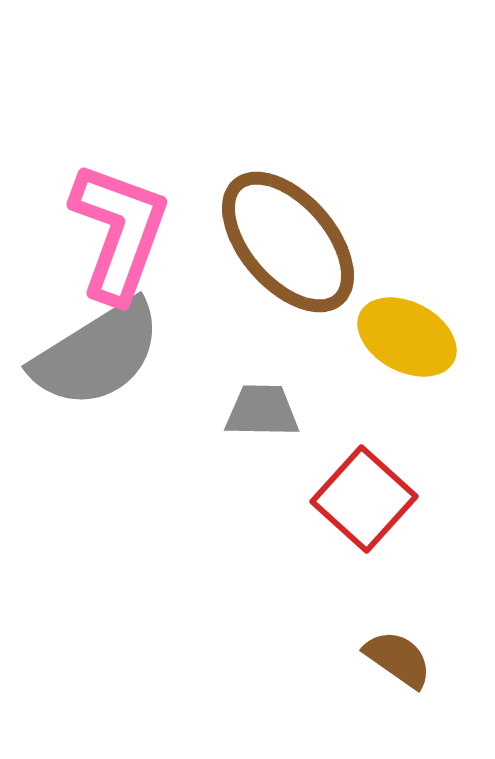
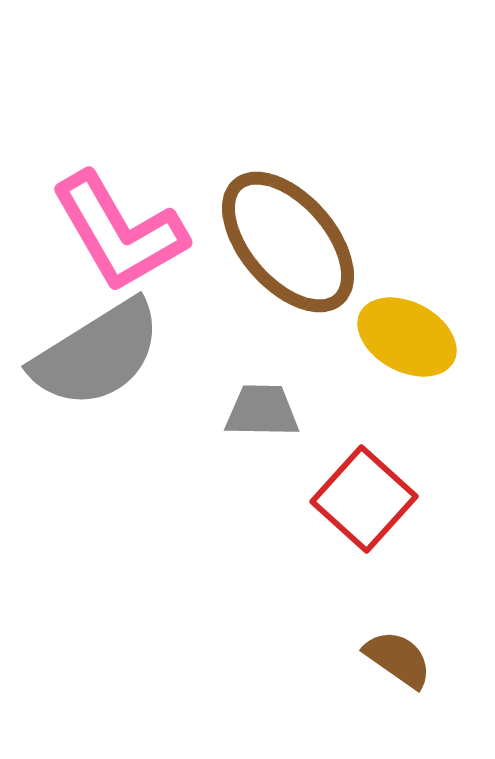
pink L-shape: rotated 130 degrees clockwise
